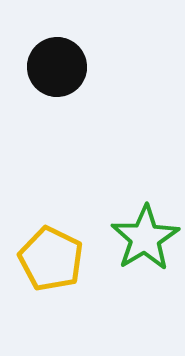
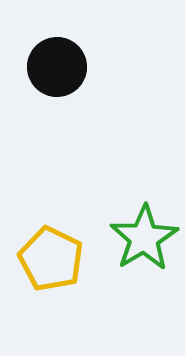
green star: moved 1 px left
